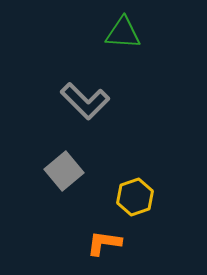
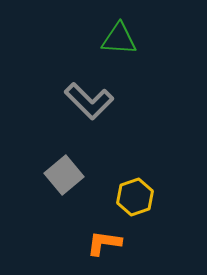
green triangle: moved 4 px left, 6 px down
gray L-shape: moved 4 px right
gray square: moved 4 px down
